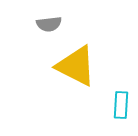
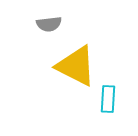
cyan rectangle: moved 13 px left, 6 px up
